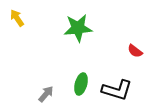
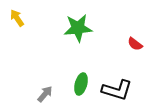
red semicircle: moved 7 px up
gray arrow: moved 1 px left
